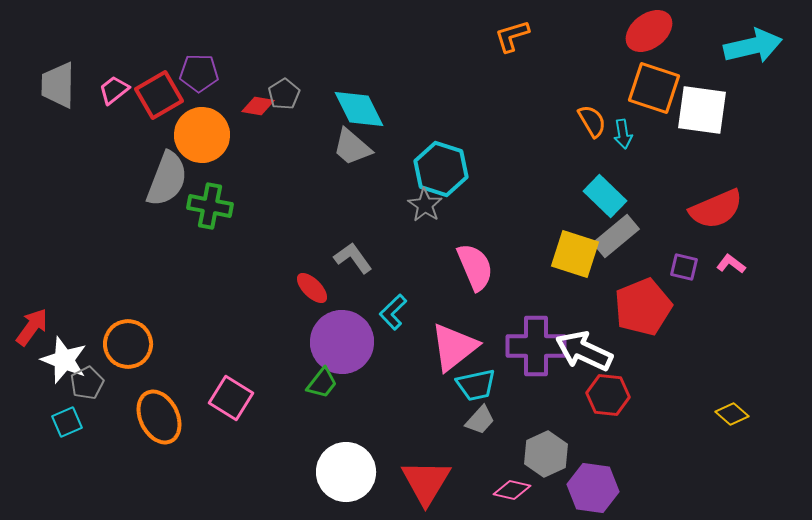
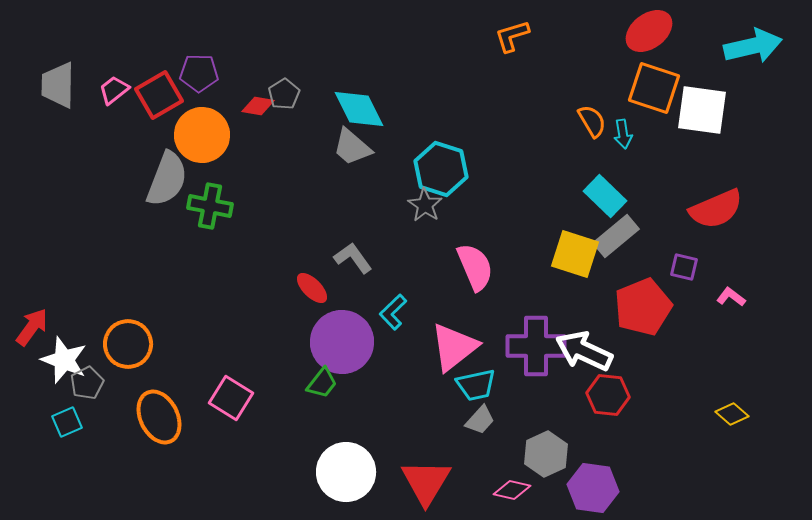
pink L-shape at (731, 264): moved 33 px down
